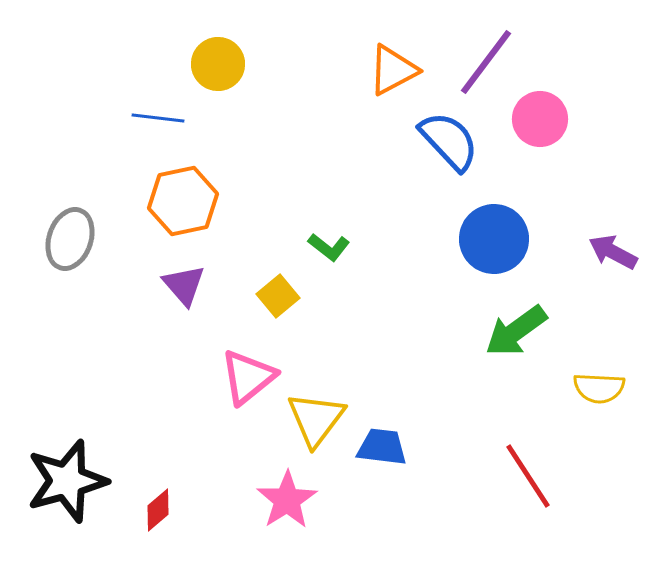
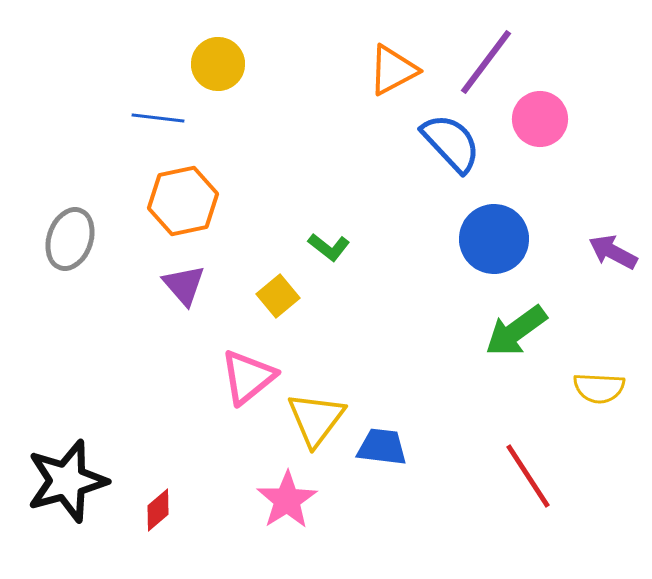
blue semicircle: moved 2 px right, 2 px down
